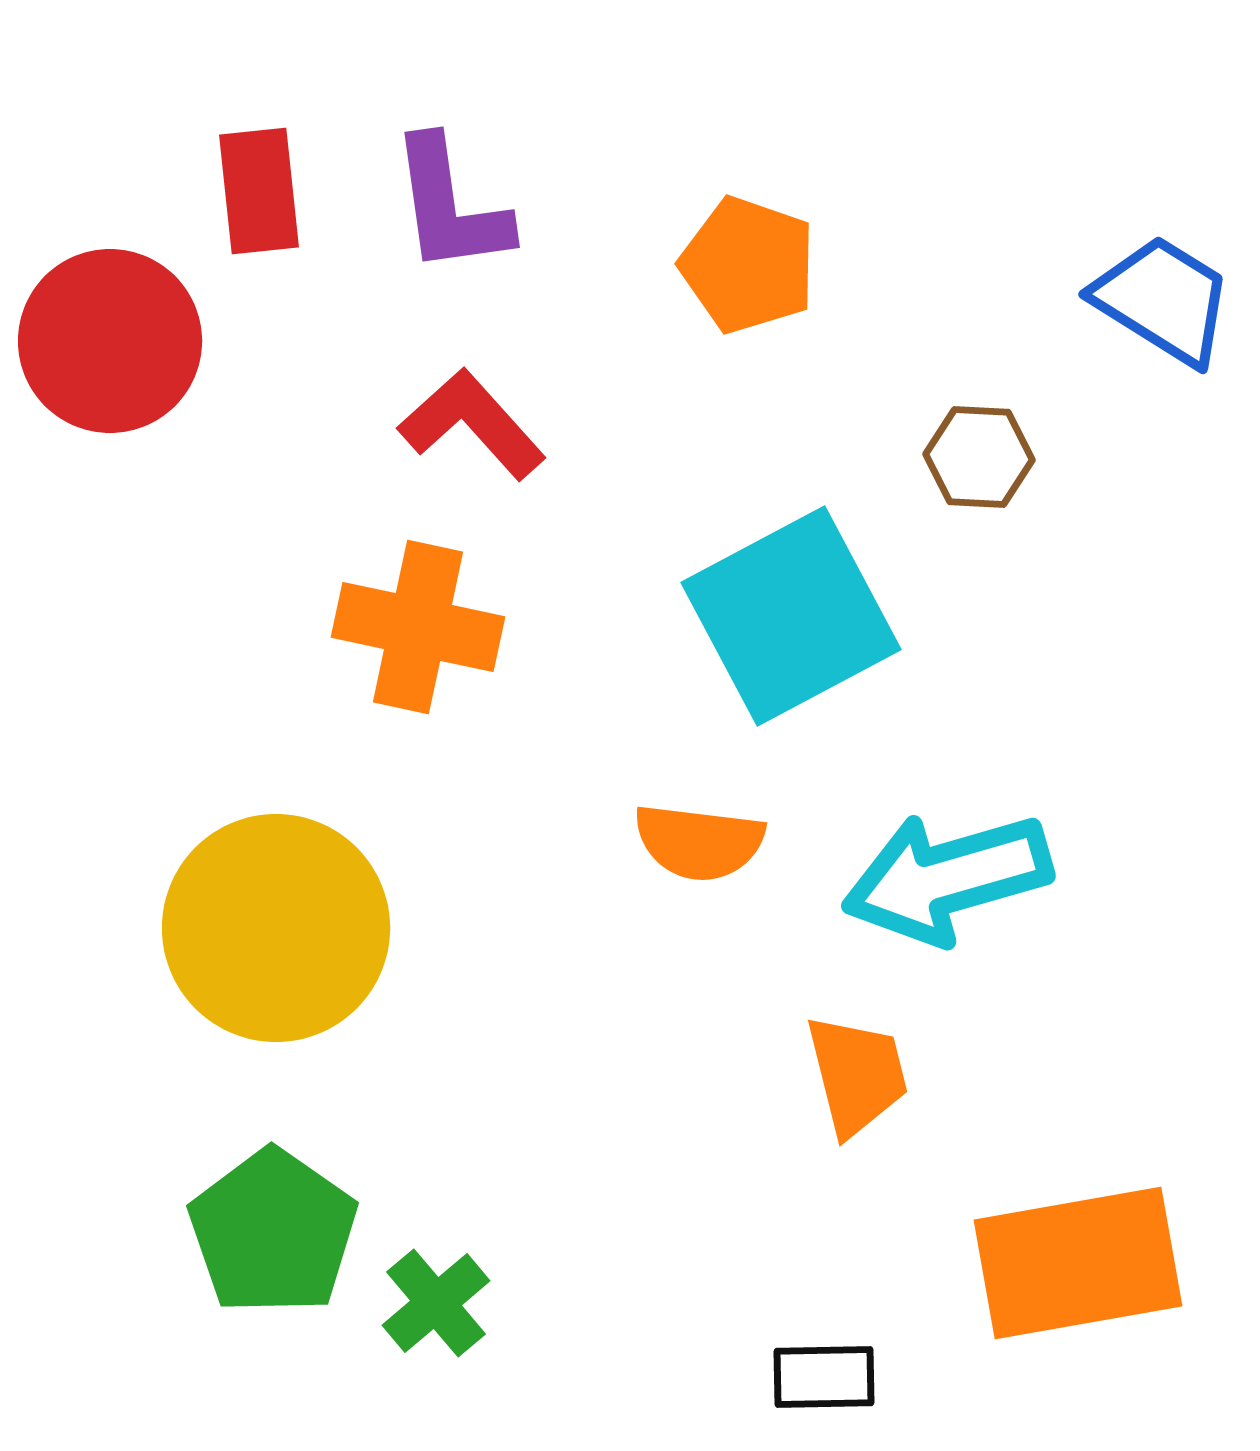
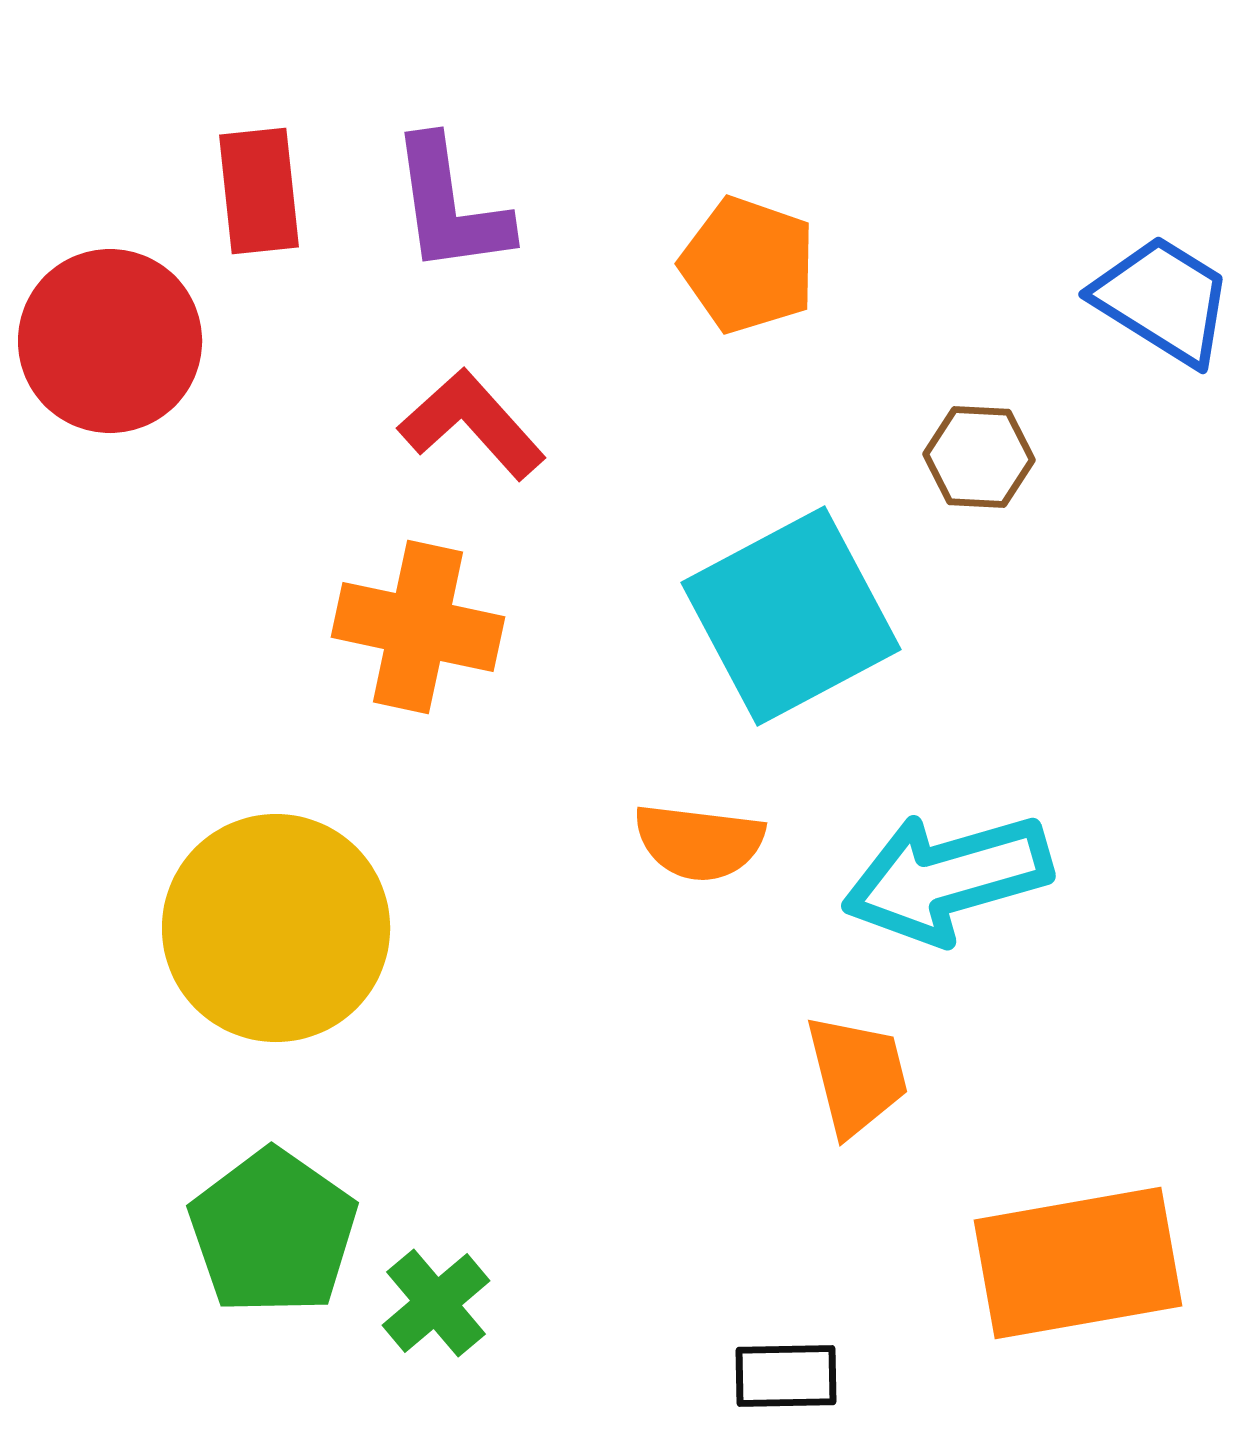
black rectangle: moved 38 px left, 1 px up
